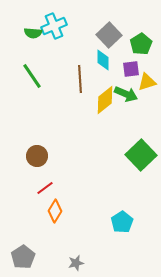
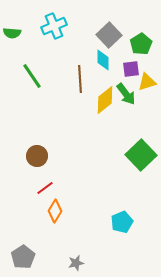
green semicircle: moved 21 px left
green arrow: rotated 30 degrees clockwise
cyan pentagon: rotated 10 degrees clockwise
